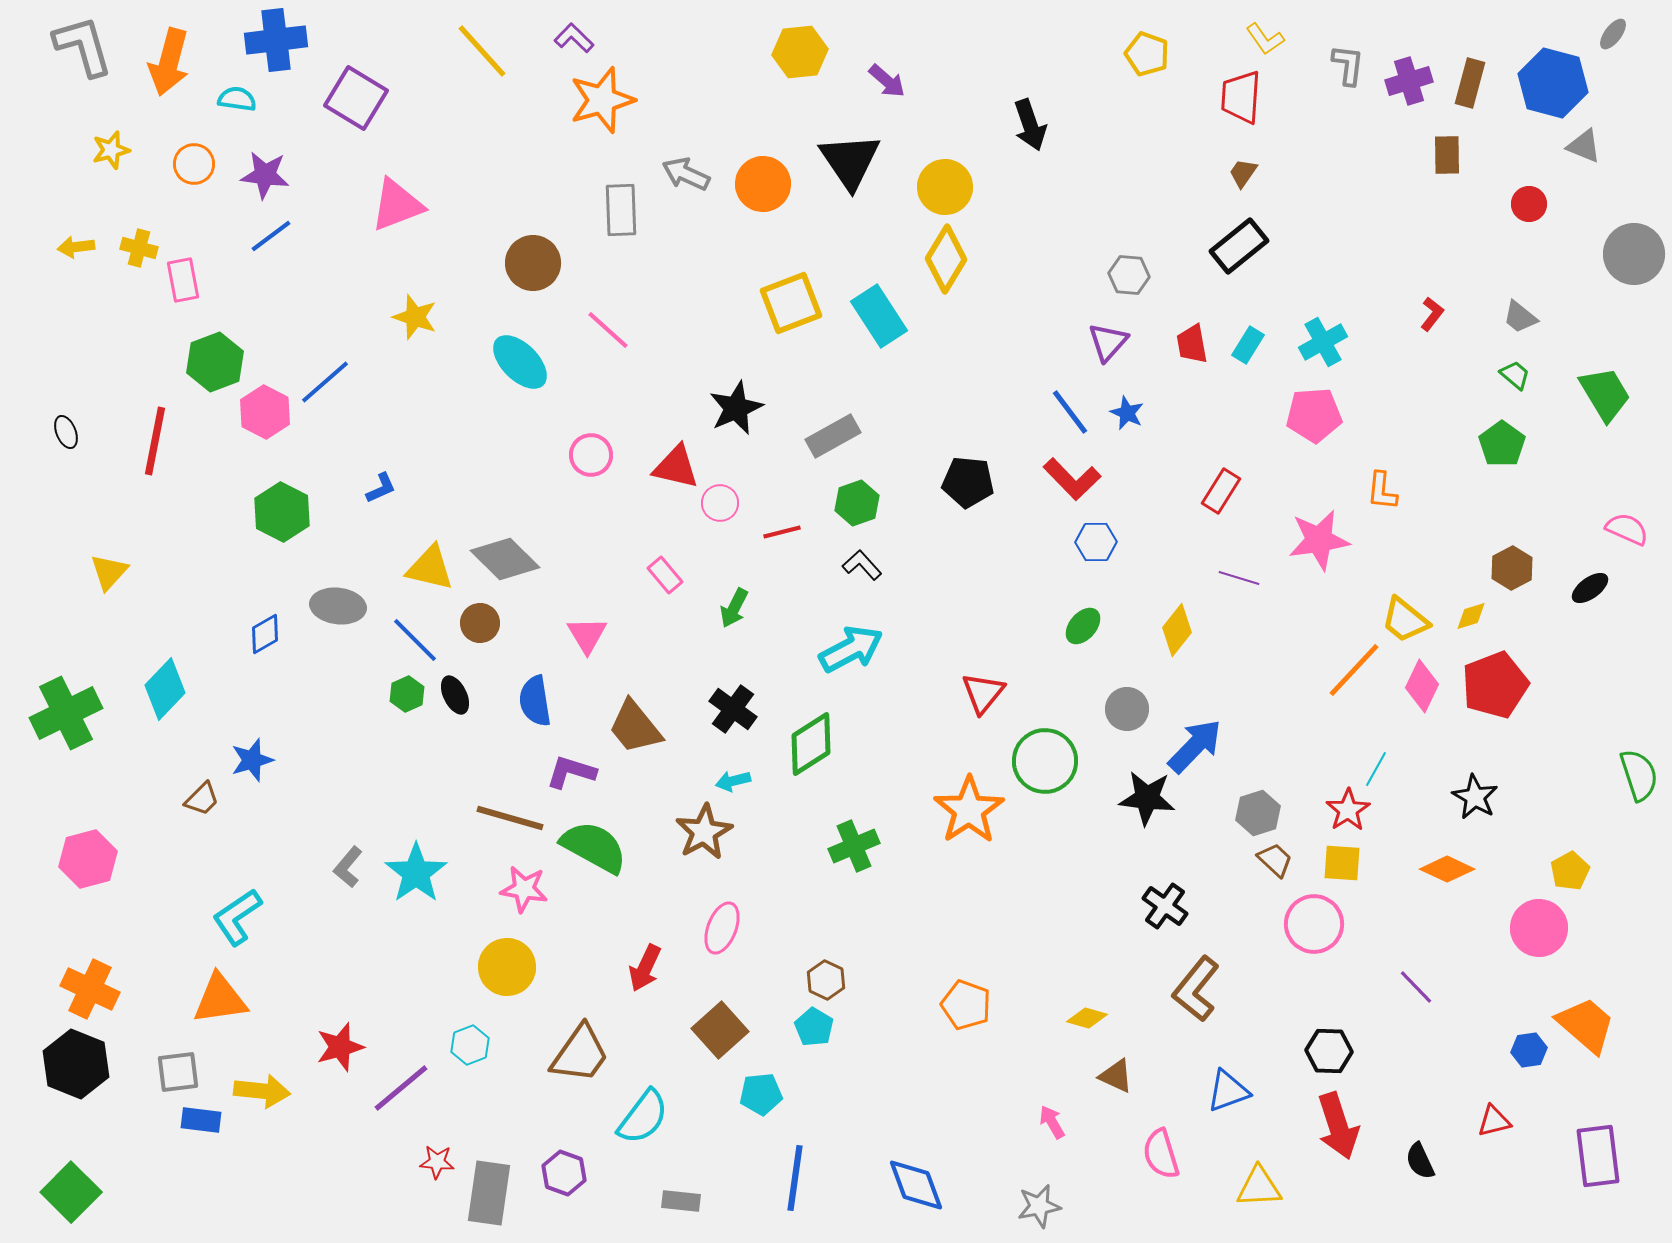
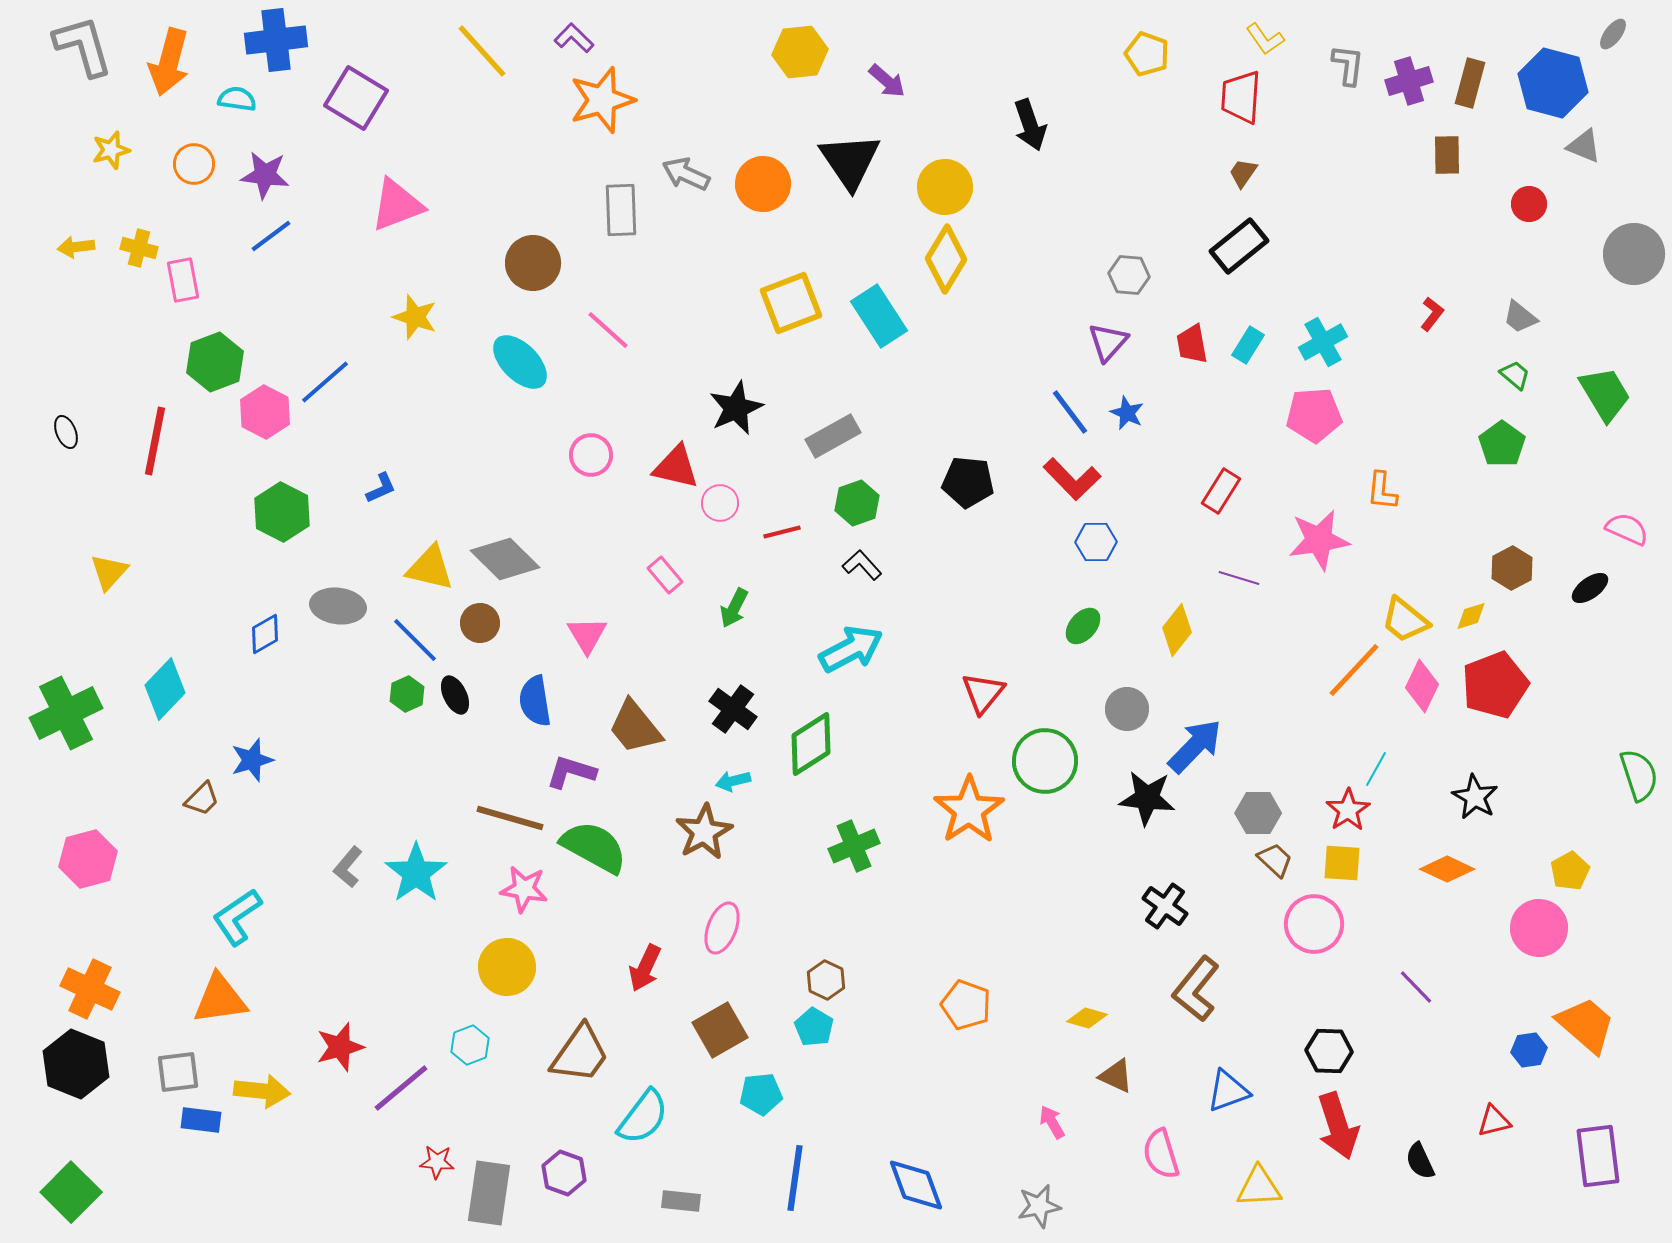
gray hexagon at (1258, 813): rotated 18 degrees clockwise
brown square at (720, 1030): rotated 12 degrees clockwise
